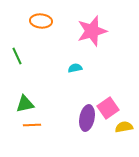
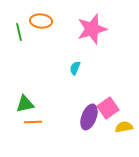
pink star: moved 2 px up
green line: moved 2 px right, 24 px up; rotated 12 degrees clockwise
cyan semicircle: rotated 56 degrees counterclockwise
purple ellipse: moved 2 px right, 1 px up; rotated 10 degrees clockwise
orange line: moved 1 px right, 3 px up
